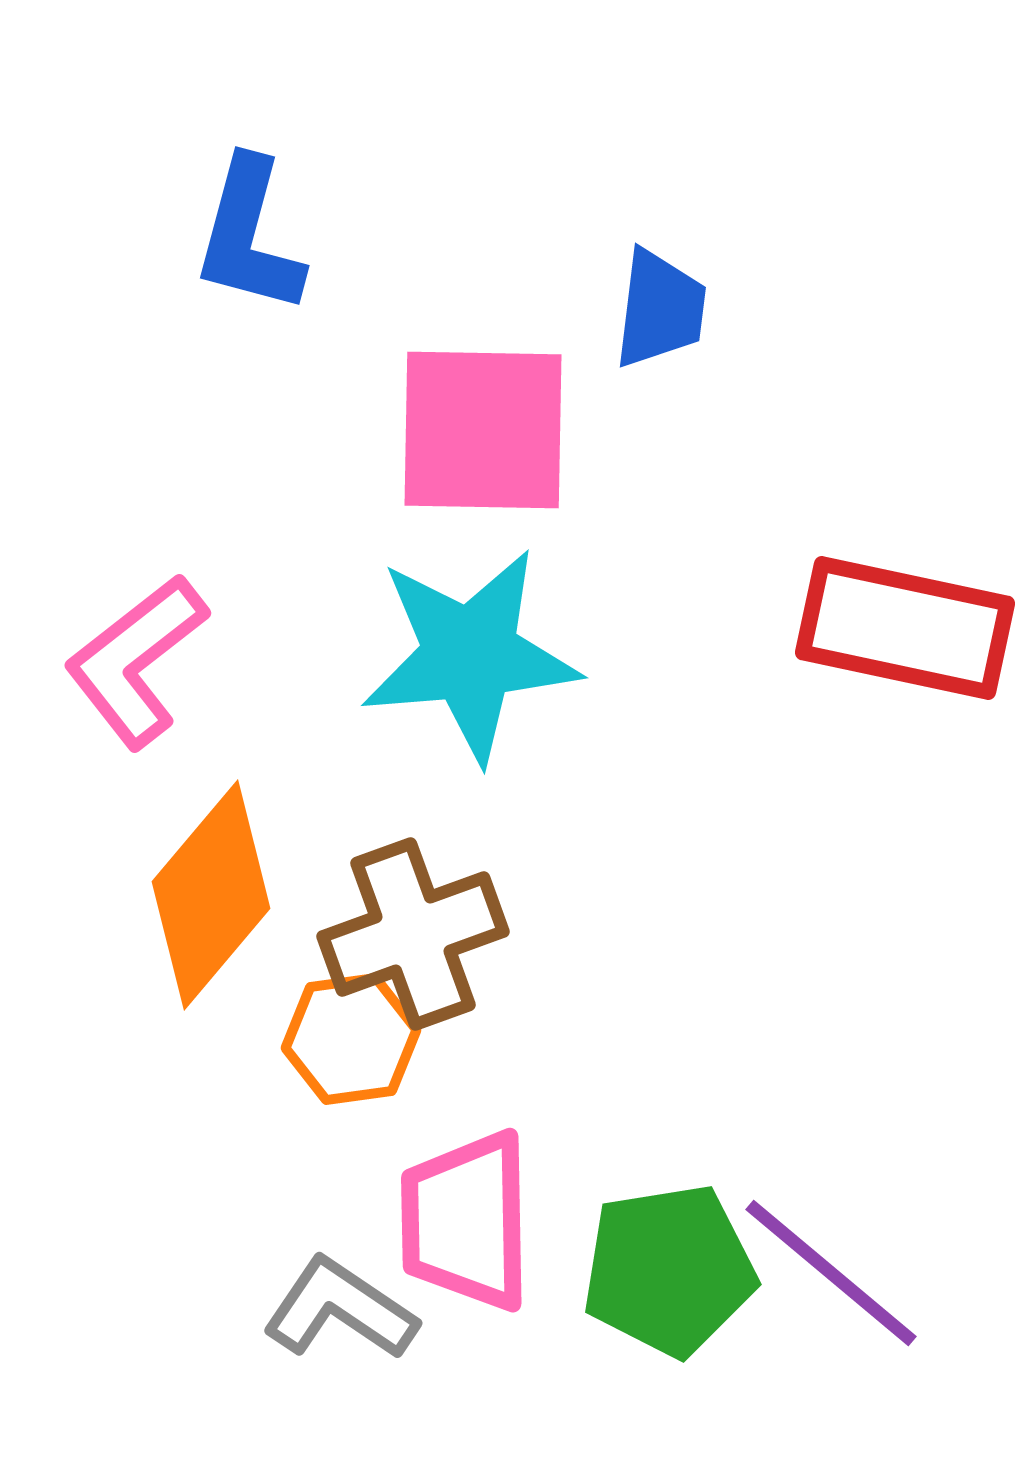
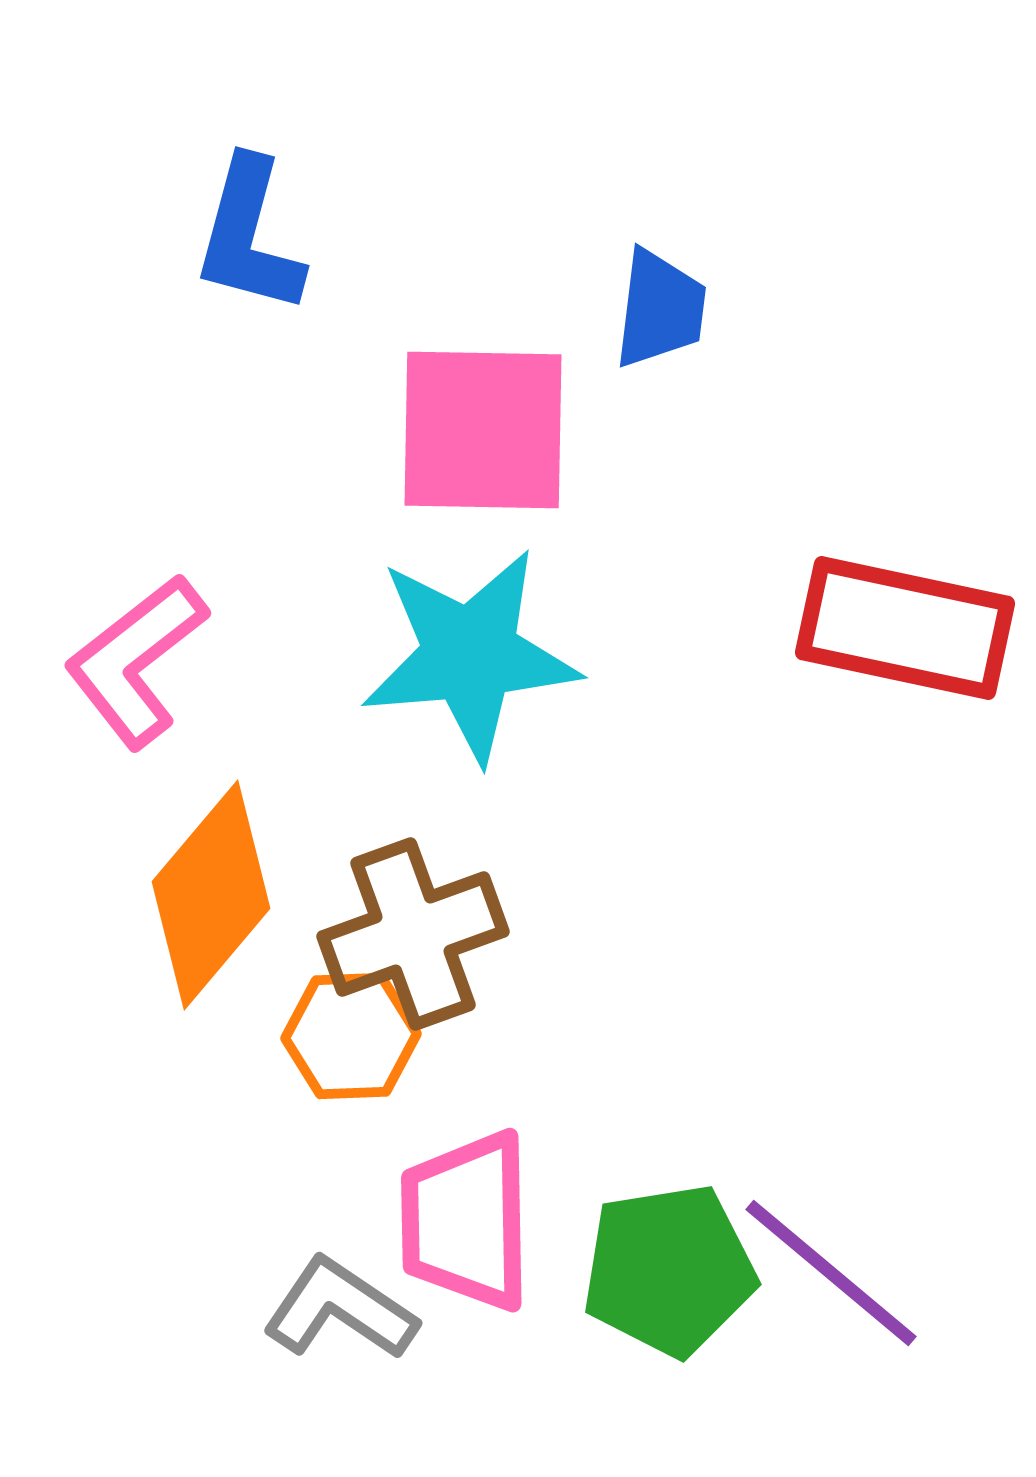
orange hexagon: moved 3 px up; rotated 6 degrees clockwise
